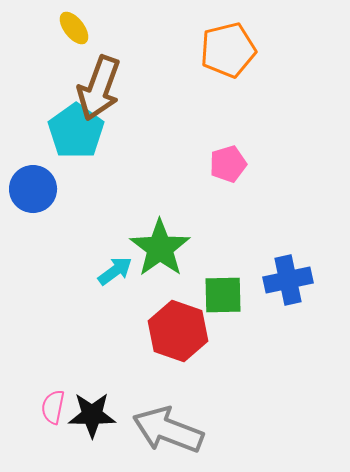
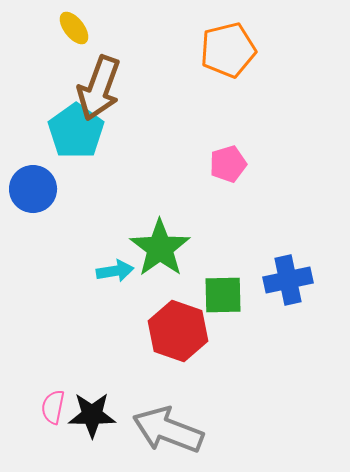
cyan arrow: rotated 27 degrees clockwise
